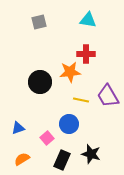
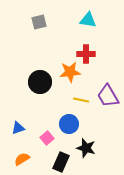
black star: moved 5 px left, 6 px up
black rectangle: moved 1 px left, 2 px down
